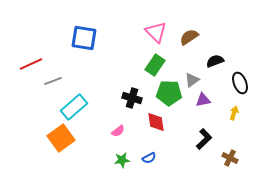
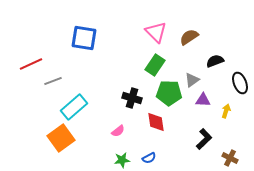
purple triangle: rotated 14 degrees clockwise
yellow arrow: moved 8 px left, 2 px up
